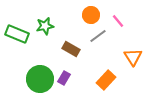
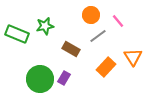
orange rectangle: moved 13 px up
